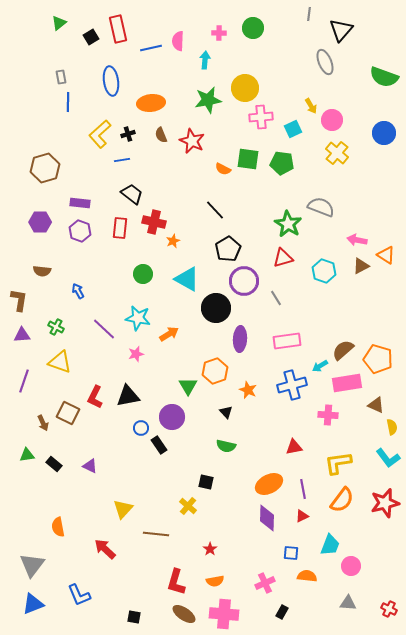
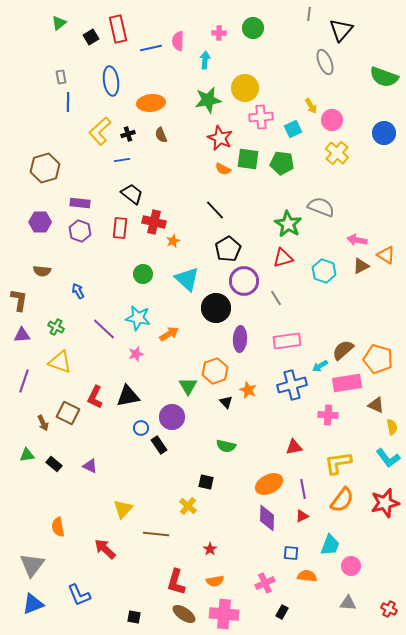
yellow L-shape at (100, 134): moved 3 px up
red star at (192, 141): moved 28 px right, 3 px up
cyan triangle at (187, 279): rotated 12 degrees clockwise
black triangle at (226, 412): moved 10 px up
